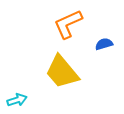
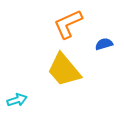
yellow trapezoid: moved 2 px right, 2 px up
